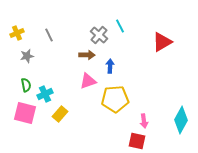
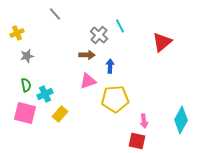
gray line: moved 6 px right, 21 px up; rotated 16 degrees counterclockwise
red triangle: rotated 10 degrees counterclockwise
